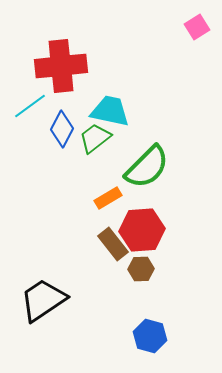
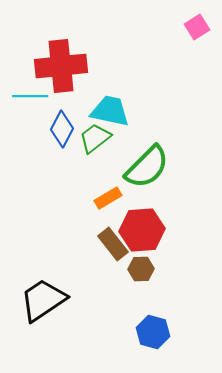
cyan line: moved 10 px up; rotated 36 degrees clockwise
blue hexagon: moved 3 px right, 4 px up
